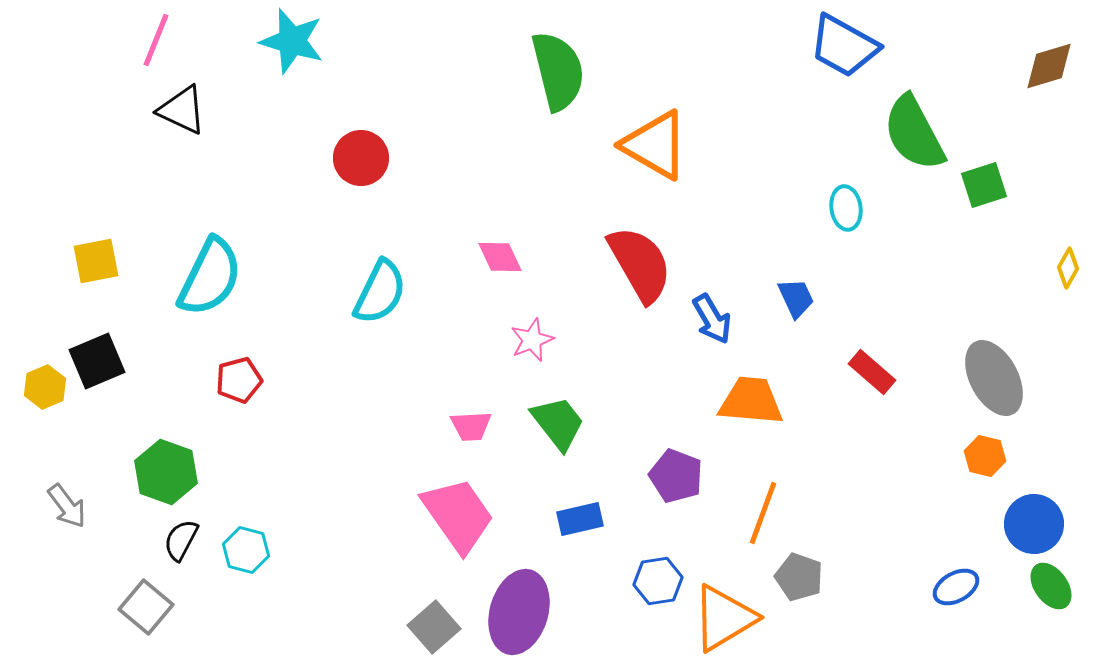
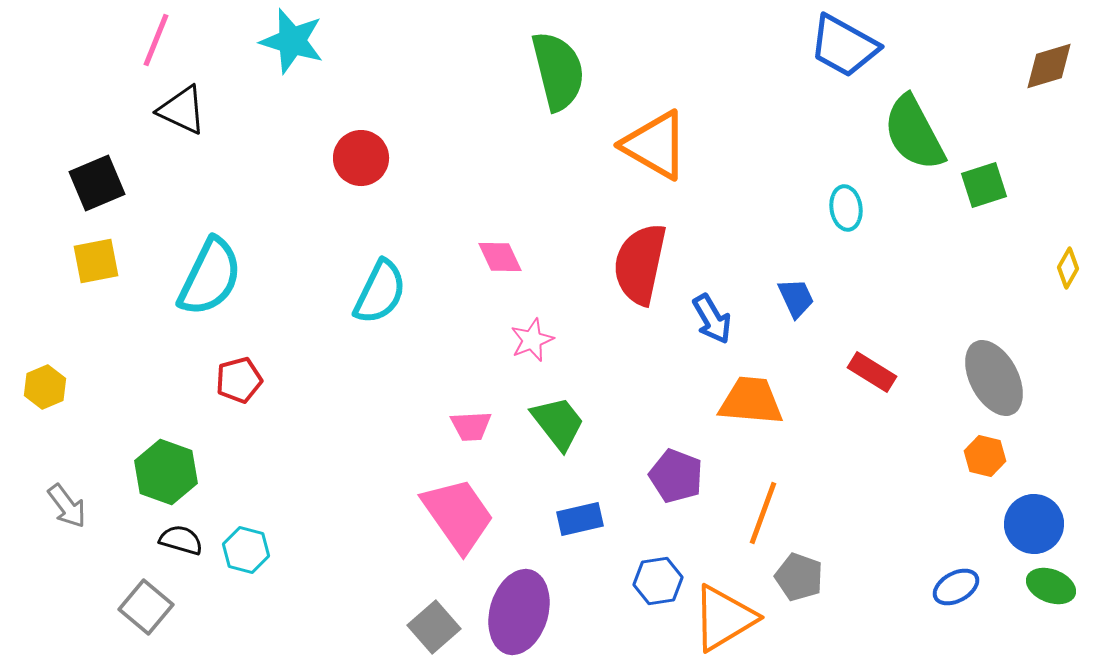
red semicircle at (640, 264): rotated 138 degrees counterclockwise
black square at (97, 361): moved 178 px up
red rectangle at (872, 372): rotated 9 degrees counterclockwise
black semicircle at (181, 540): rotated 78 degrees clockwise
green ellipse at (1051, 586): rotated 33 degrees counterclockwise
